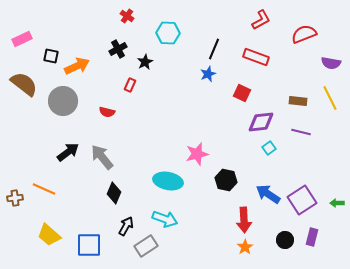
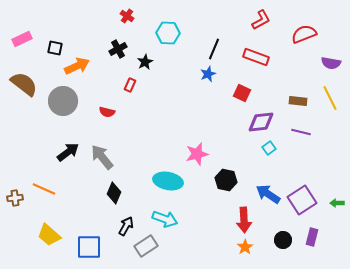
black square at (51, 56): moved 4 px right, 8 px up
black circle at (285, 240): moved 2 px left
blue square at (89, 245): moved 2 px down
